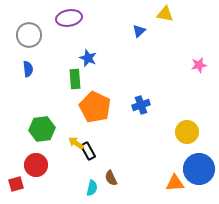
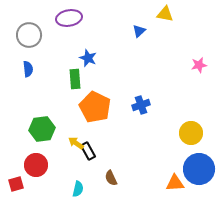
yellow circle: moved 4 px right, 1 px down
cyan semicircle: moved 14 px left, 1 px down
